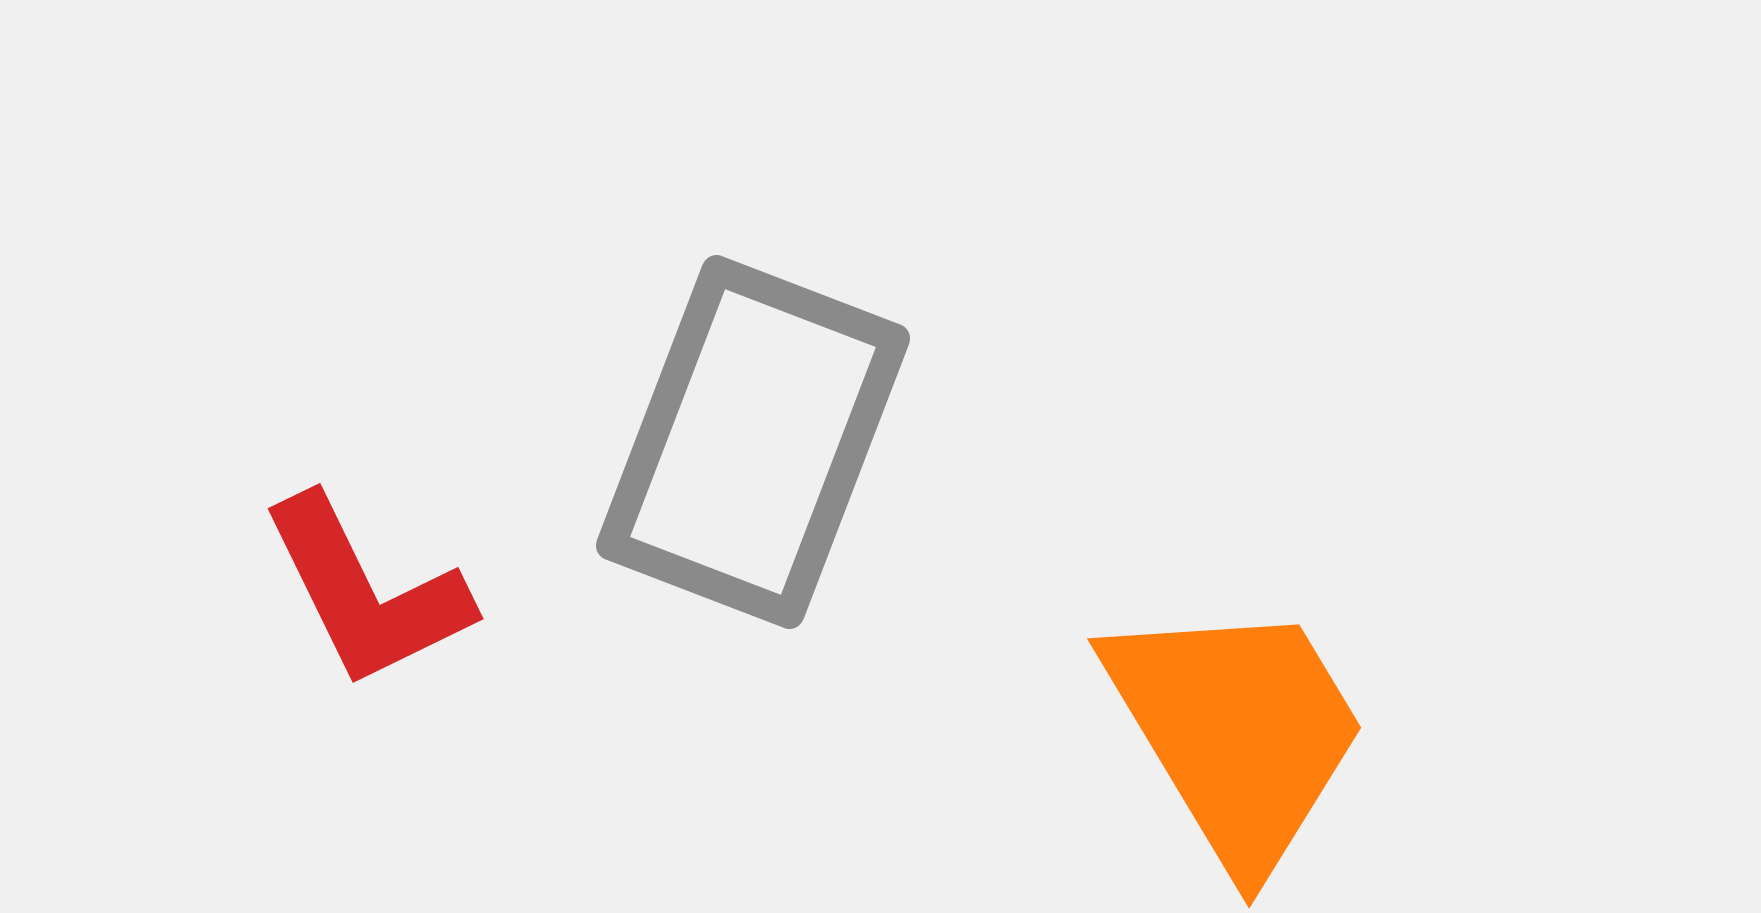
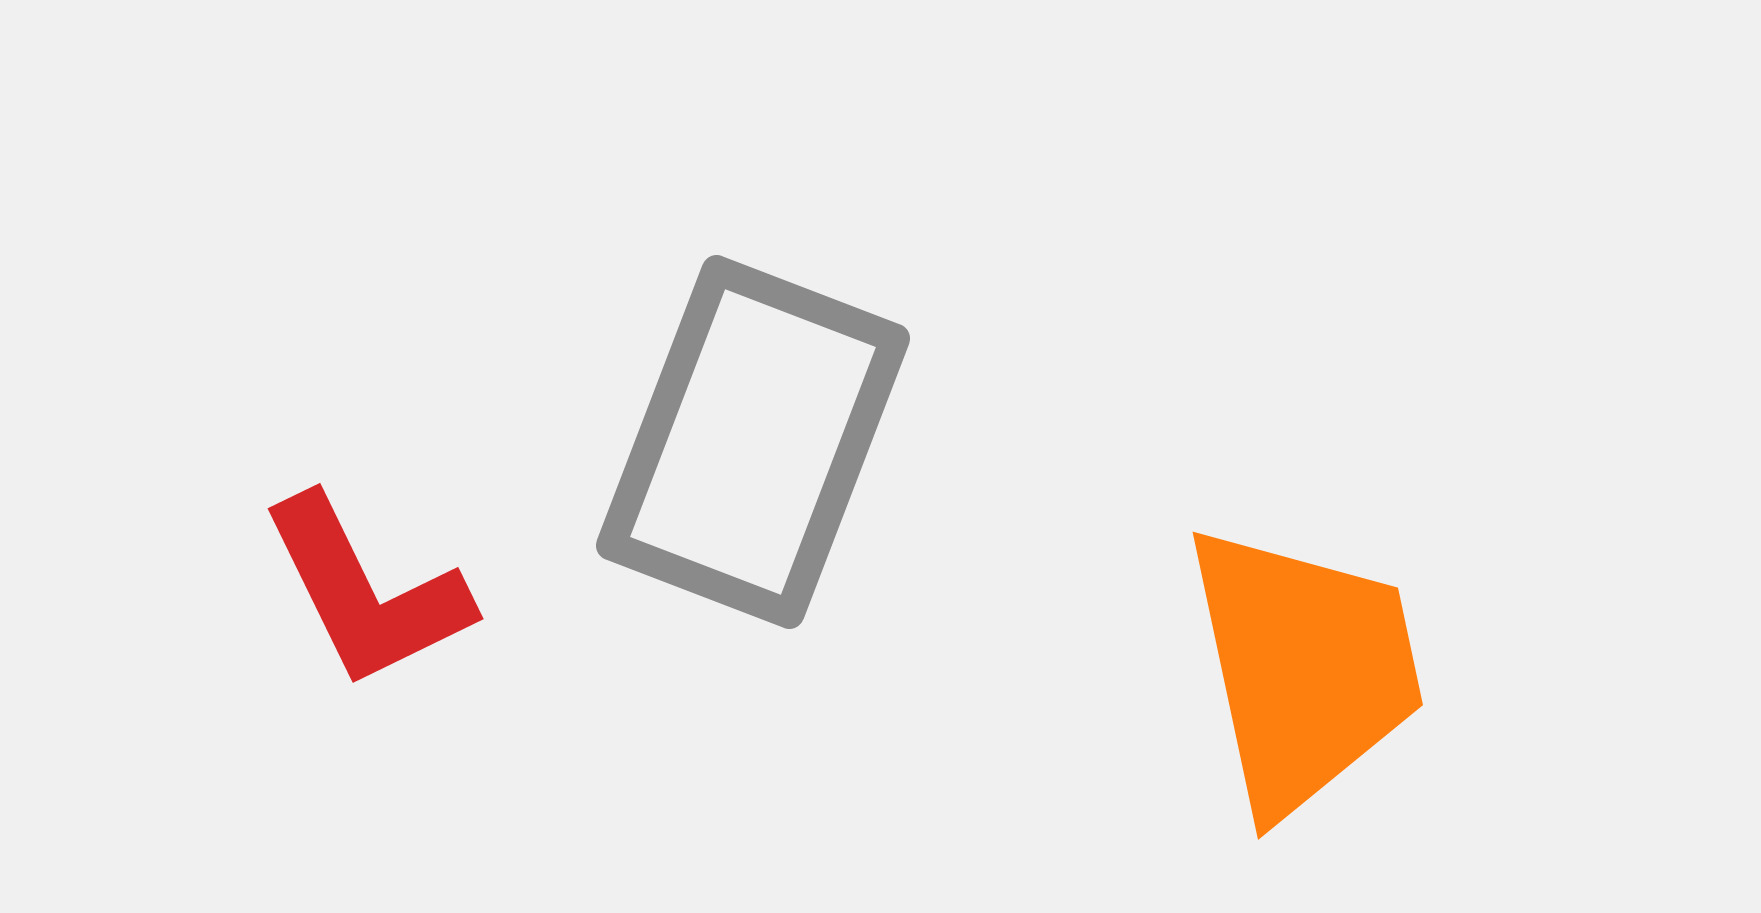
orange trapezoid: moved 67 px right, 63 px up; rotated 19 degrees clockwise
